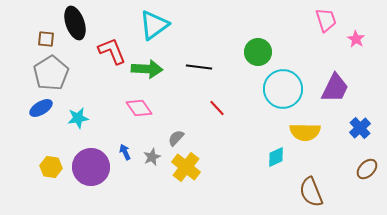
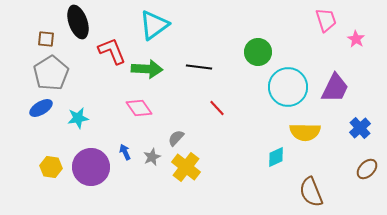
black ellipse: moved 3 px right, 1 px up
cyan circle: moved 5 px right, 2 px up
